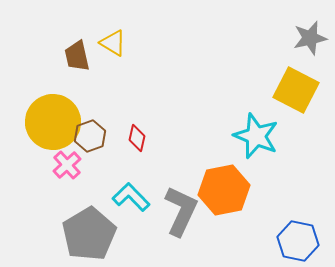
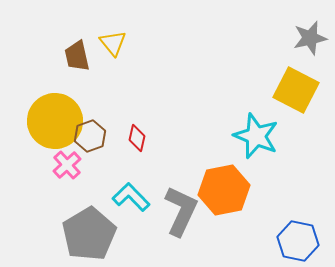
yellow triangle: rotated 20 degrees clockwise
yellow circle: moved 2 px right, 1 px up
